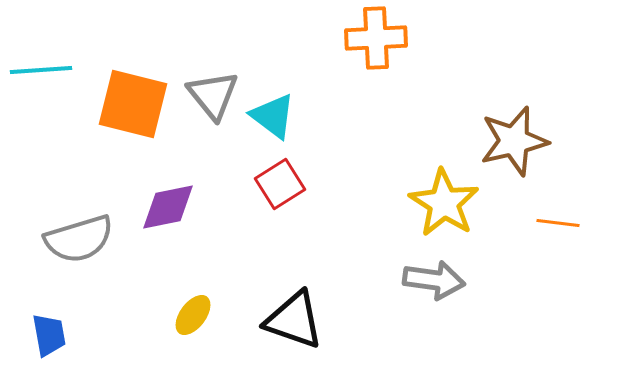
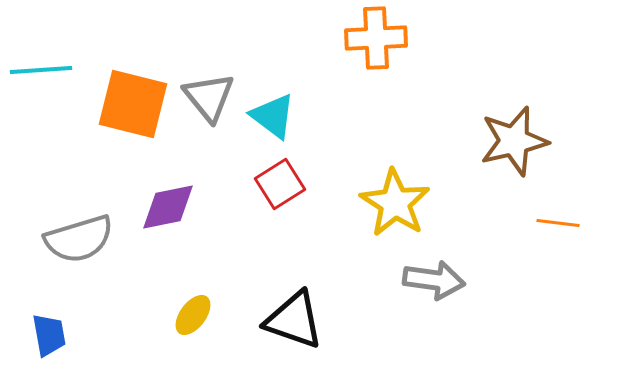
gray triangle: moved 4 px left, 2 px down
yellow star: moved 49 px left
